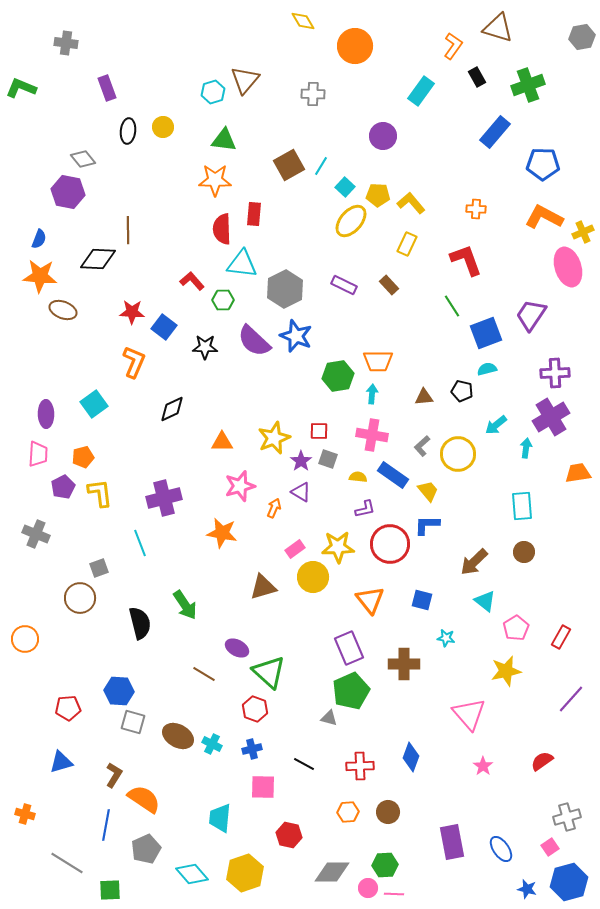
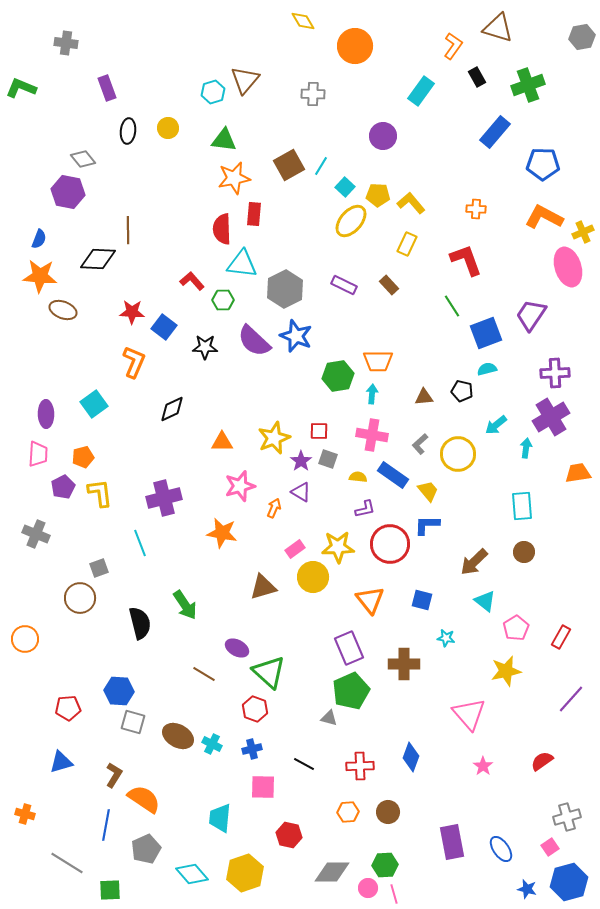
yellow circle at (163, 127): moved 5 px right, 1 px down
orange star at (215, 180): moved 19 px right, 2 px up; rotated 12 degrees counterclockwise
gray L-shape at (422, 446): moved 2 px left, 2 px up
pink line at (394, 894): rotated 72 degrees clockwise
